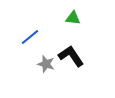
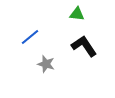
green triangle: moved 4 px right, 4 px up
black L-shape: moved 13 px right, 10 px up
